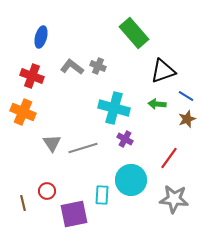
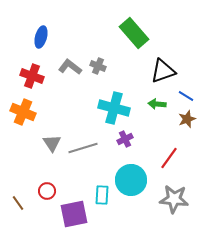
gray L-shape: moved 2 px left
purple cross: rotated 35 degrees clockwise
brown line: moved 5 px left; rotated 21 degrees counterclockwise
